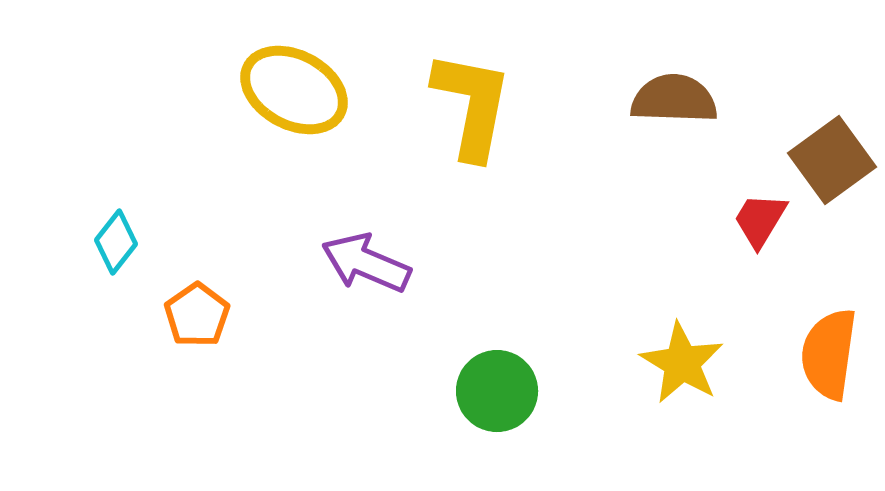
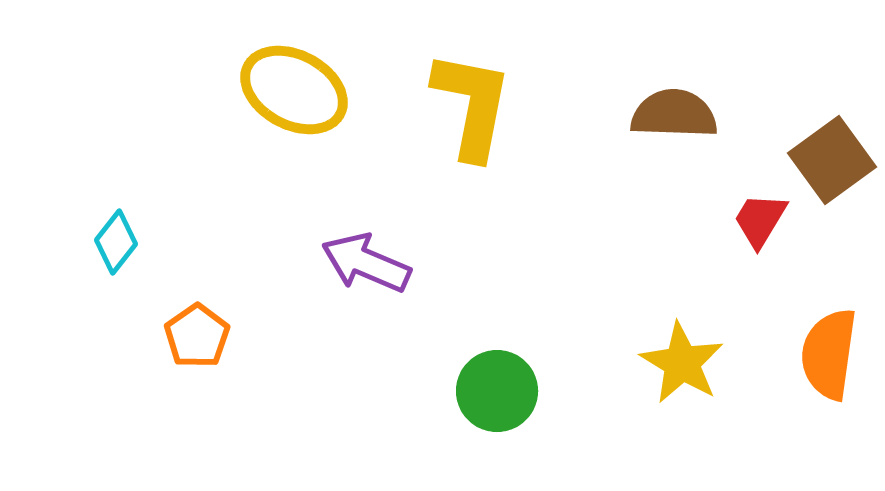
brown semicircle: moved 15 px down
orange pentagon: moved 21 px down
